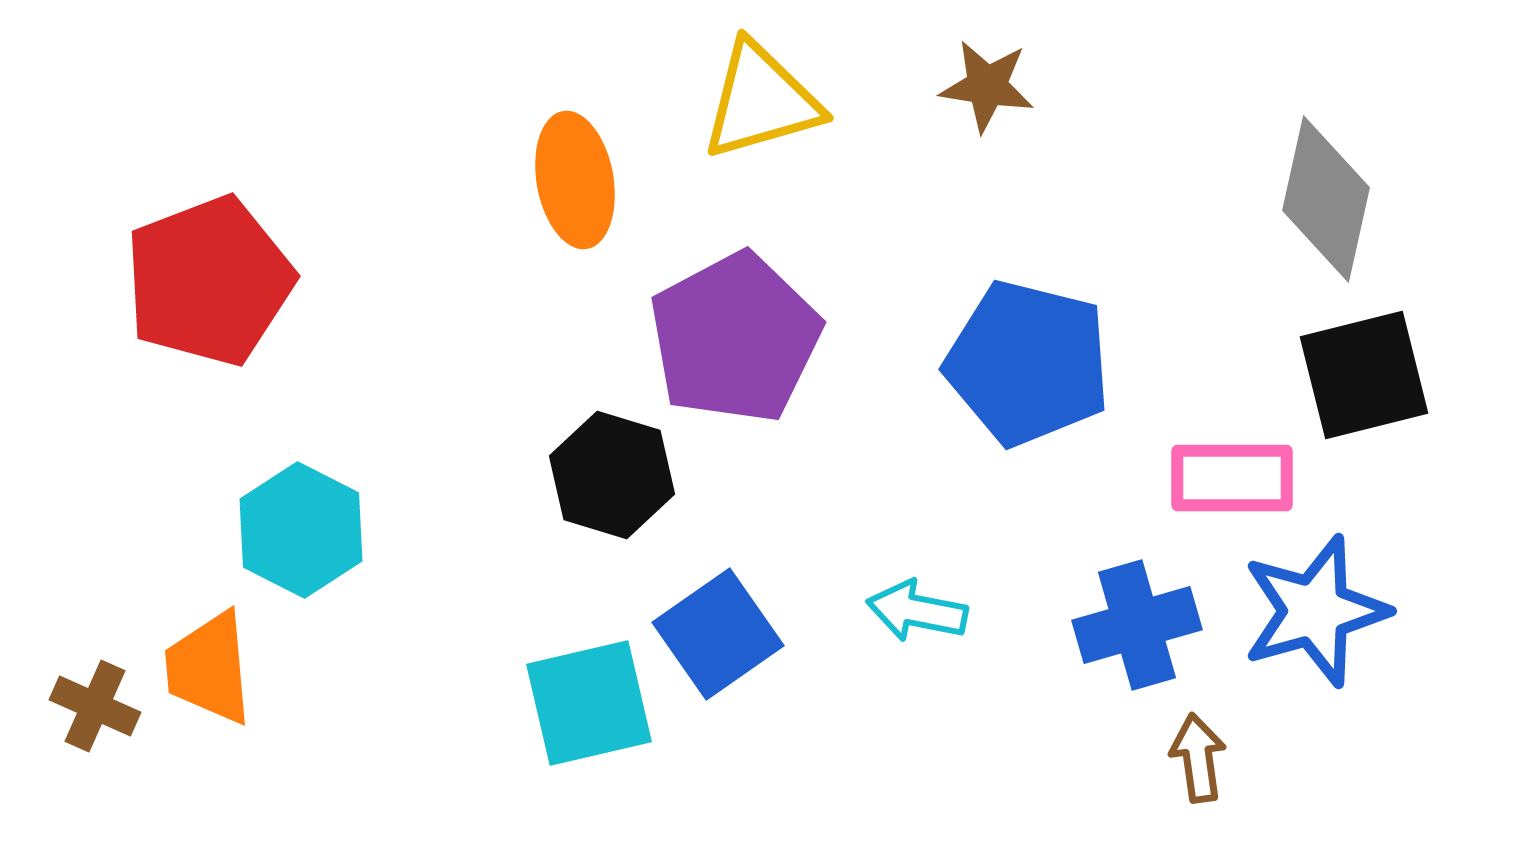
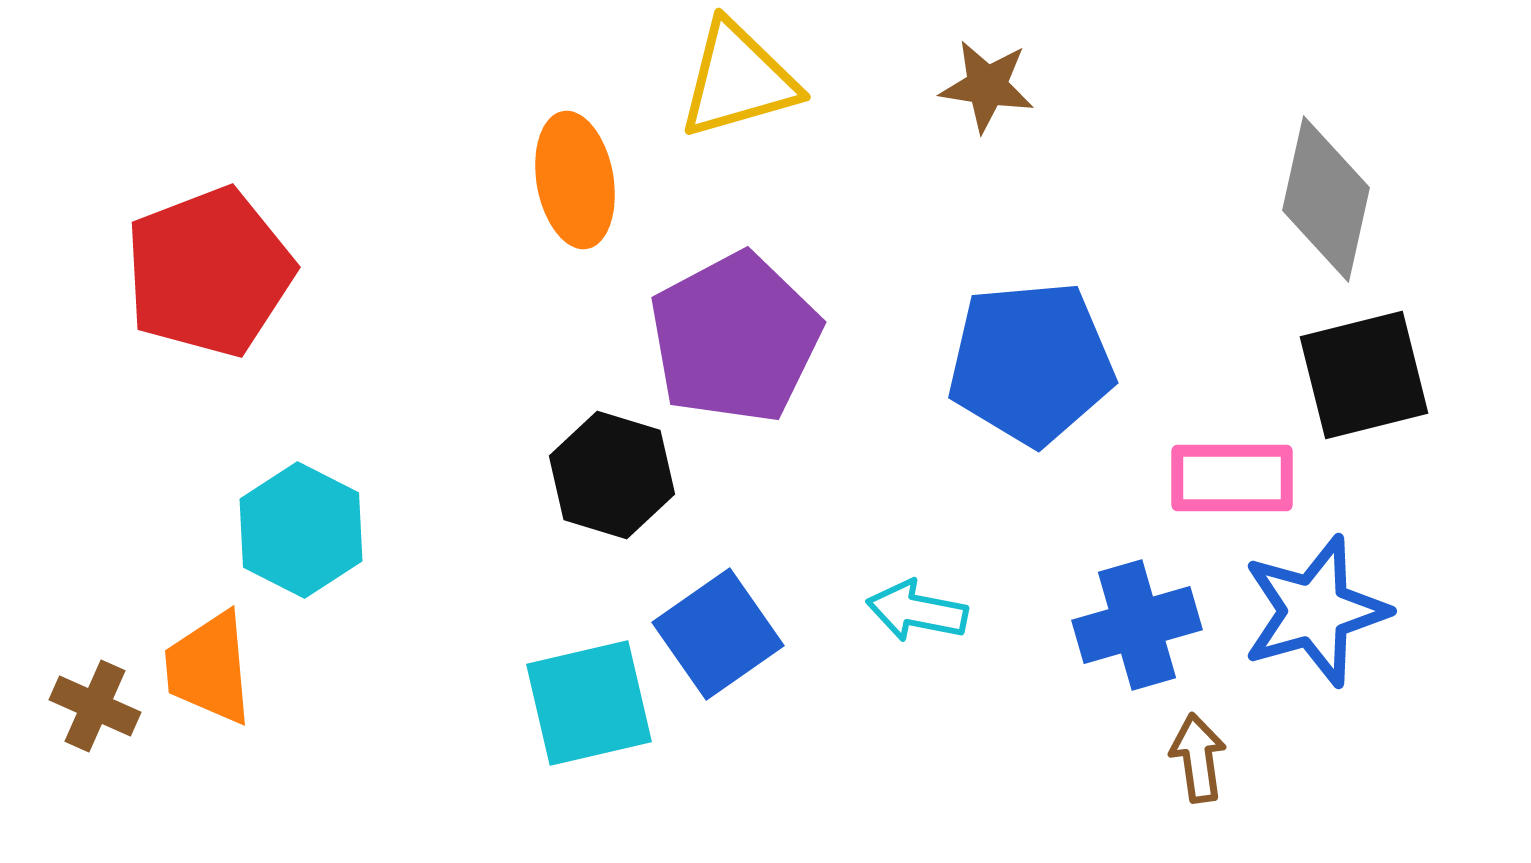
yellow triangle: moved 23 px left, 21 px up
red pentagon: moved 9 px up
blue pentagon: moved 3 px right; rotated 19 degrees counterclockwise
